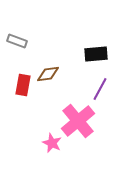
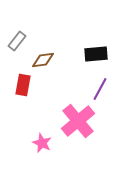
gray rectangle: rotated 72 degrees counterclockwise
brown diamond: moved 5 px left, 14 px up
pink star: moved 10 px left
